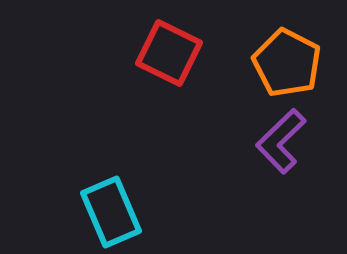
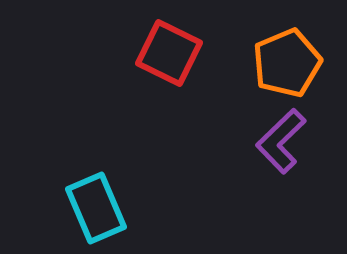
orange pentagon: rotated 22 degrees clockwise
cyan rectangle: moved 15 px left, 4 px up
